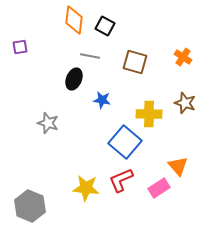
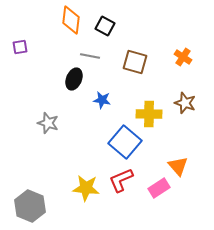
orange diamond: moved 3 px left
